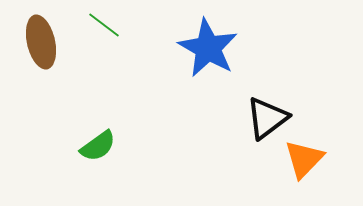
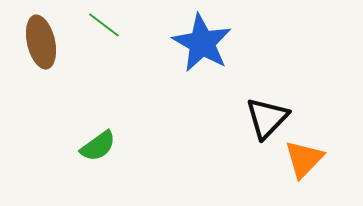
blue star: moved 6 px left, 5 px up
black triangle: rotated 9 degrees counterclockwise
